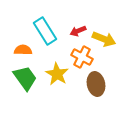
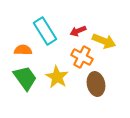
yellow arrow: moved 2 px down
yellow star: moved 3 px down
